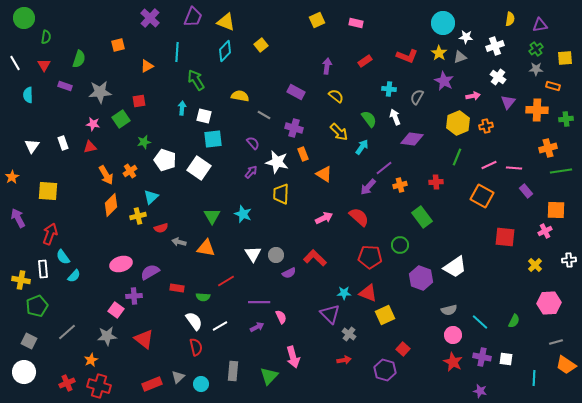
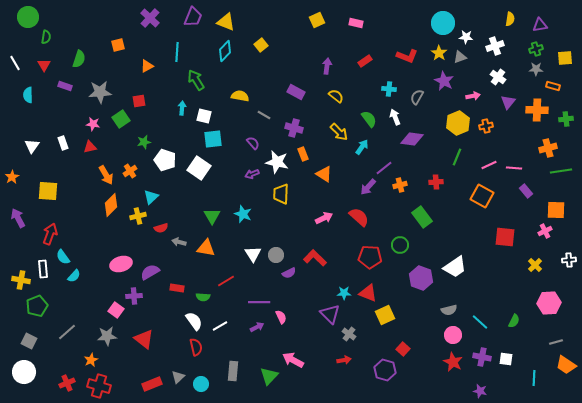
green circle at (24, 18): moved 4 px right, 1 px up
green cross at (536, 49): rotated 16 degrees clockwise
purple arrow at (251, 172): moved 1 px right, 2 px down; rotated 152 degrees counterclockwise
pink arrow at (293, 357): moved 3 px down; rotated 135 degrees clockwise
